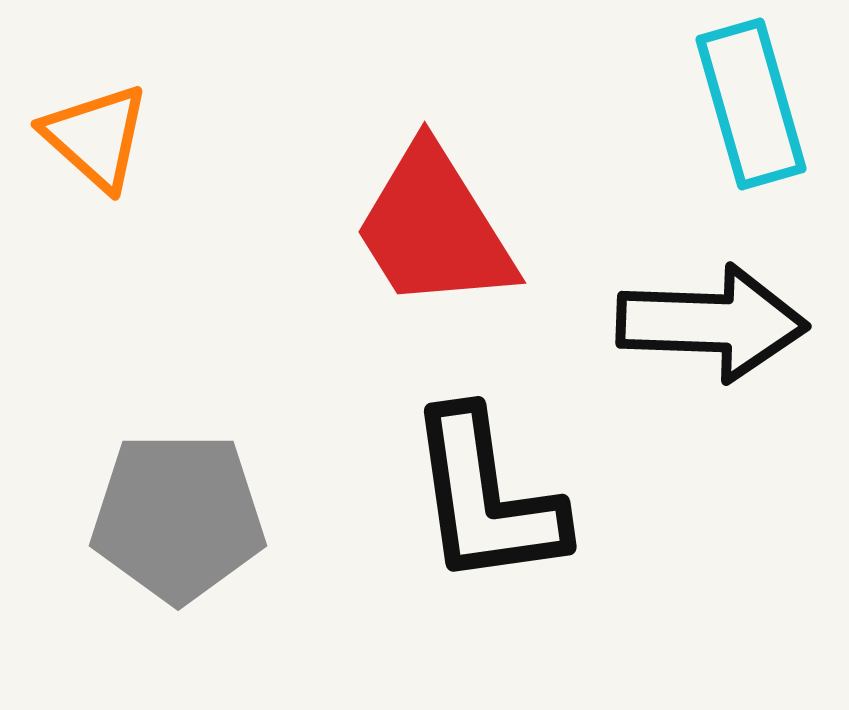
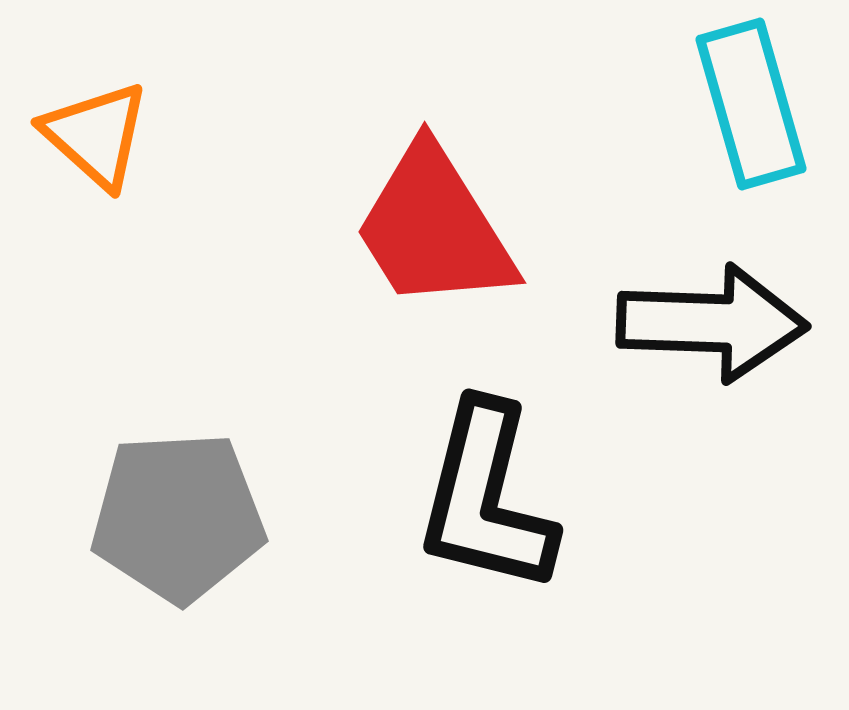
orange triangle: moved 2 px up
black L-shape: rotated 22 degrees clockwise
gray pentagon: rotated 3 degrees counterclockwise
